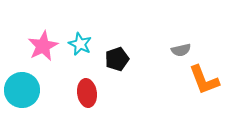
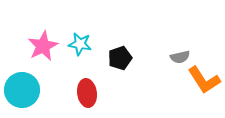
cyan star: rotated 15 degrees counterclockwise
gray semicircle: moved 1 px left, 7 px down
black pentagon: moved 3 px right, 1 px up
orange L-shape: rotated 12 degrees counterclockwise
